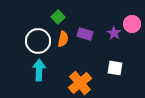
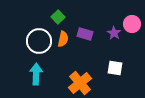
white circle: moved 1 px right
cyan arrow: moved 3 px left, 4 px down
